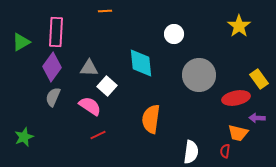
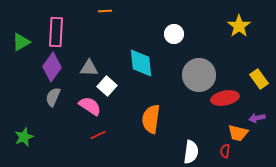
red ellipse: moved 11 px left
purple arrow: rotated 14 degrees counterclockwise
